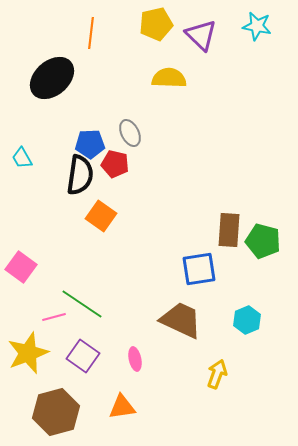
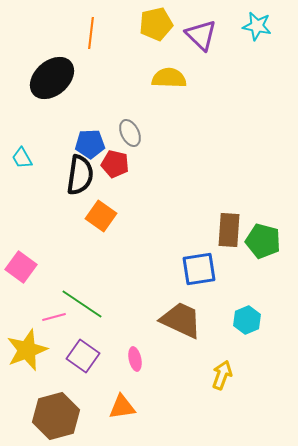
yellow star: moved 1 px left, 3 px up
yellow arrow: moved 5 px right, 1 px down
brown hexagon: moved 4 px down
